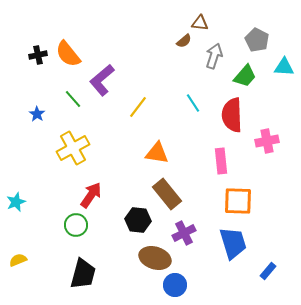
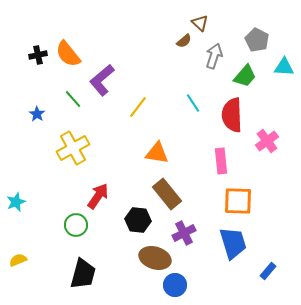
brown triangle: rotated 36 degrees clockwise
pink cross: rotated 25 degrees counterclockwise
red arrow: moved 7 px right, 1 px down
